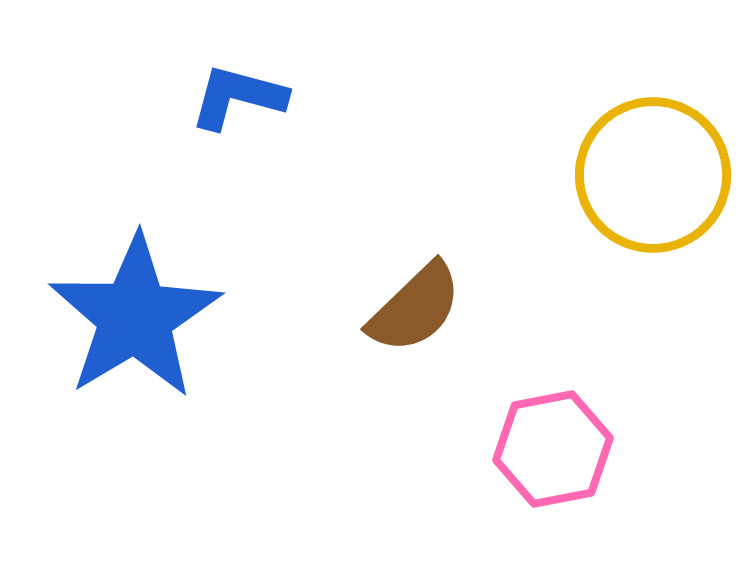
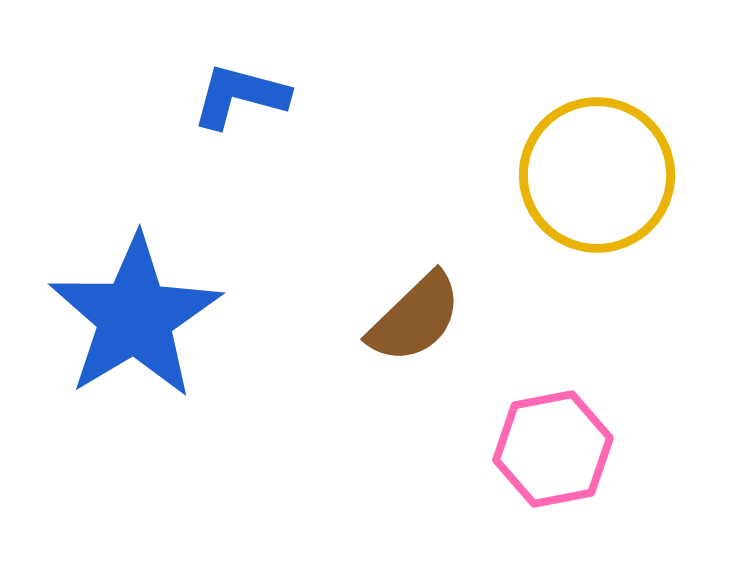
blue L-shape: moved 2 px right, 1 px up
yellow circle: moved 56 px left
brown semicircle: moved 10 px down
